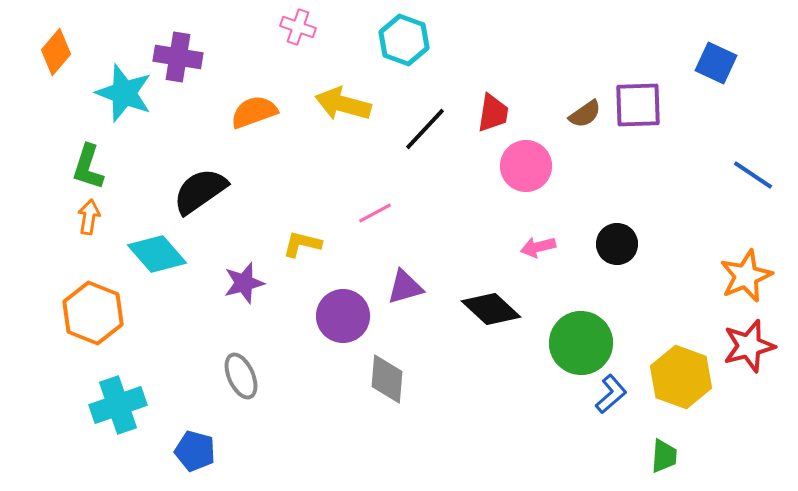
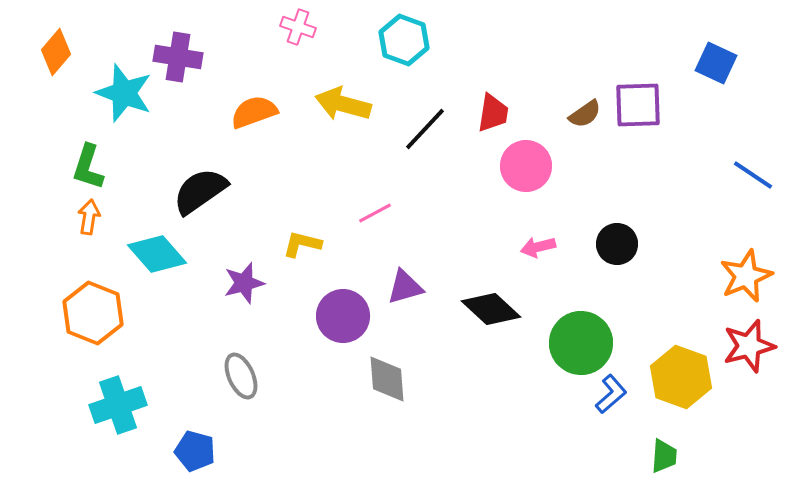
gray diamond: rotated 9 degrees counterclockwise
